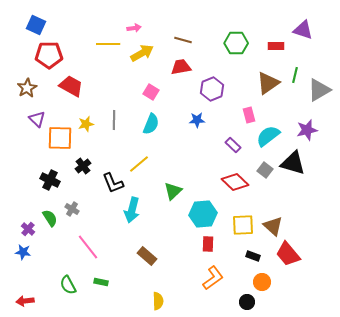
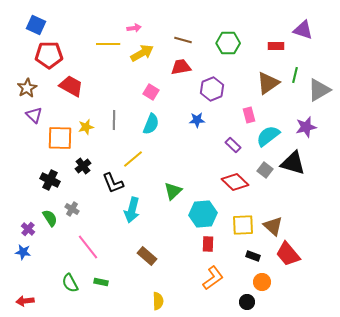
green hexagon at (236, 43): moved 8 px left
purple triangle at (37, 119): moved 3 px left, 4 px up
yellow star at (86, 124): moved 3 px down
purple star at (307, 130): moved 1 px left, 3 px up
yellow line at (139, 164): moved 6 px left, 5 px up
green semicircle at (68, 285): moved 2 px right, 2 px up
